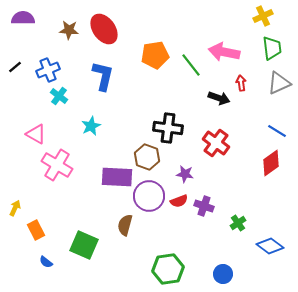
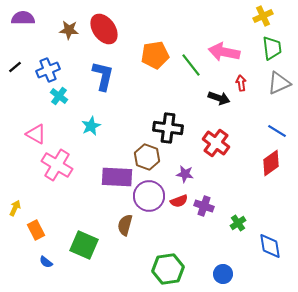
blue diamond: rotated 44 degrees clockwise
